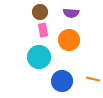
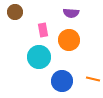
brown circle: moved 25 px left
